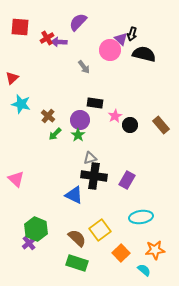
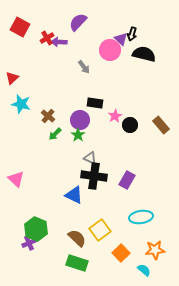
red square: rotated 24 degrees clockwise
gray triangle: rotated 40 degrees clockwise
purple cross: rotated 16 degrees clockwise
